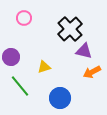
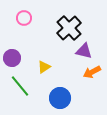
black cross: moved 1 px left, 1 px up
purple circle: moved 1 px right, 1 px down
yellow triangle: rotated 16 degrees counterclockwise
